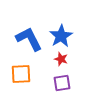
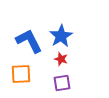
blue L-shape: moved 2 px down
